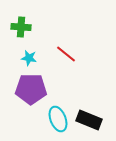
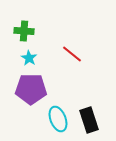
green cross: moved 3 px right, 4 px down
red line: moved 6 px right
cyan star: rotated 21 degrees clockwise
black rectangle: rotated 50 degrees clockwise
